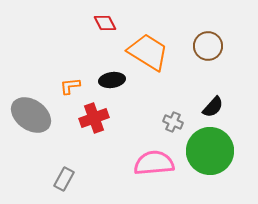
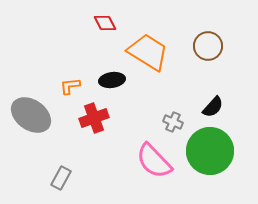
pink semicircle: moved 2 px up; rotated 129 degrees counterclockwise
gray rectangle: moved 3 px left, 1 px up
